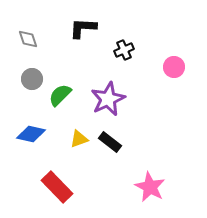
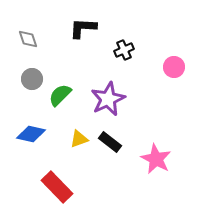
pink star: moved 6 px right, 28 px up
